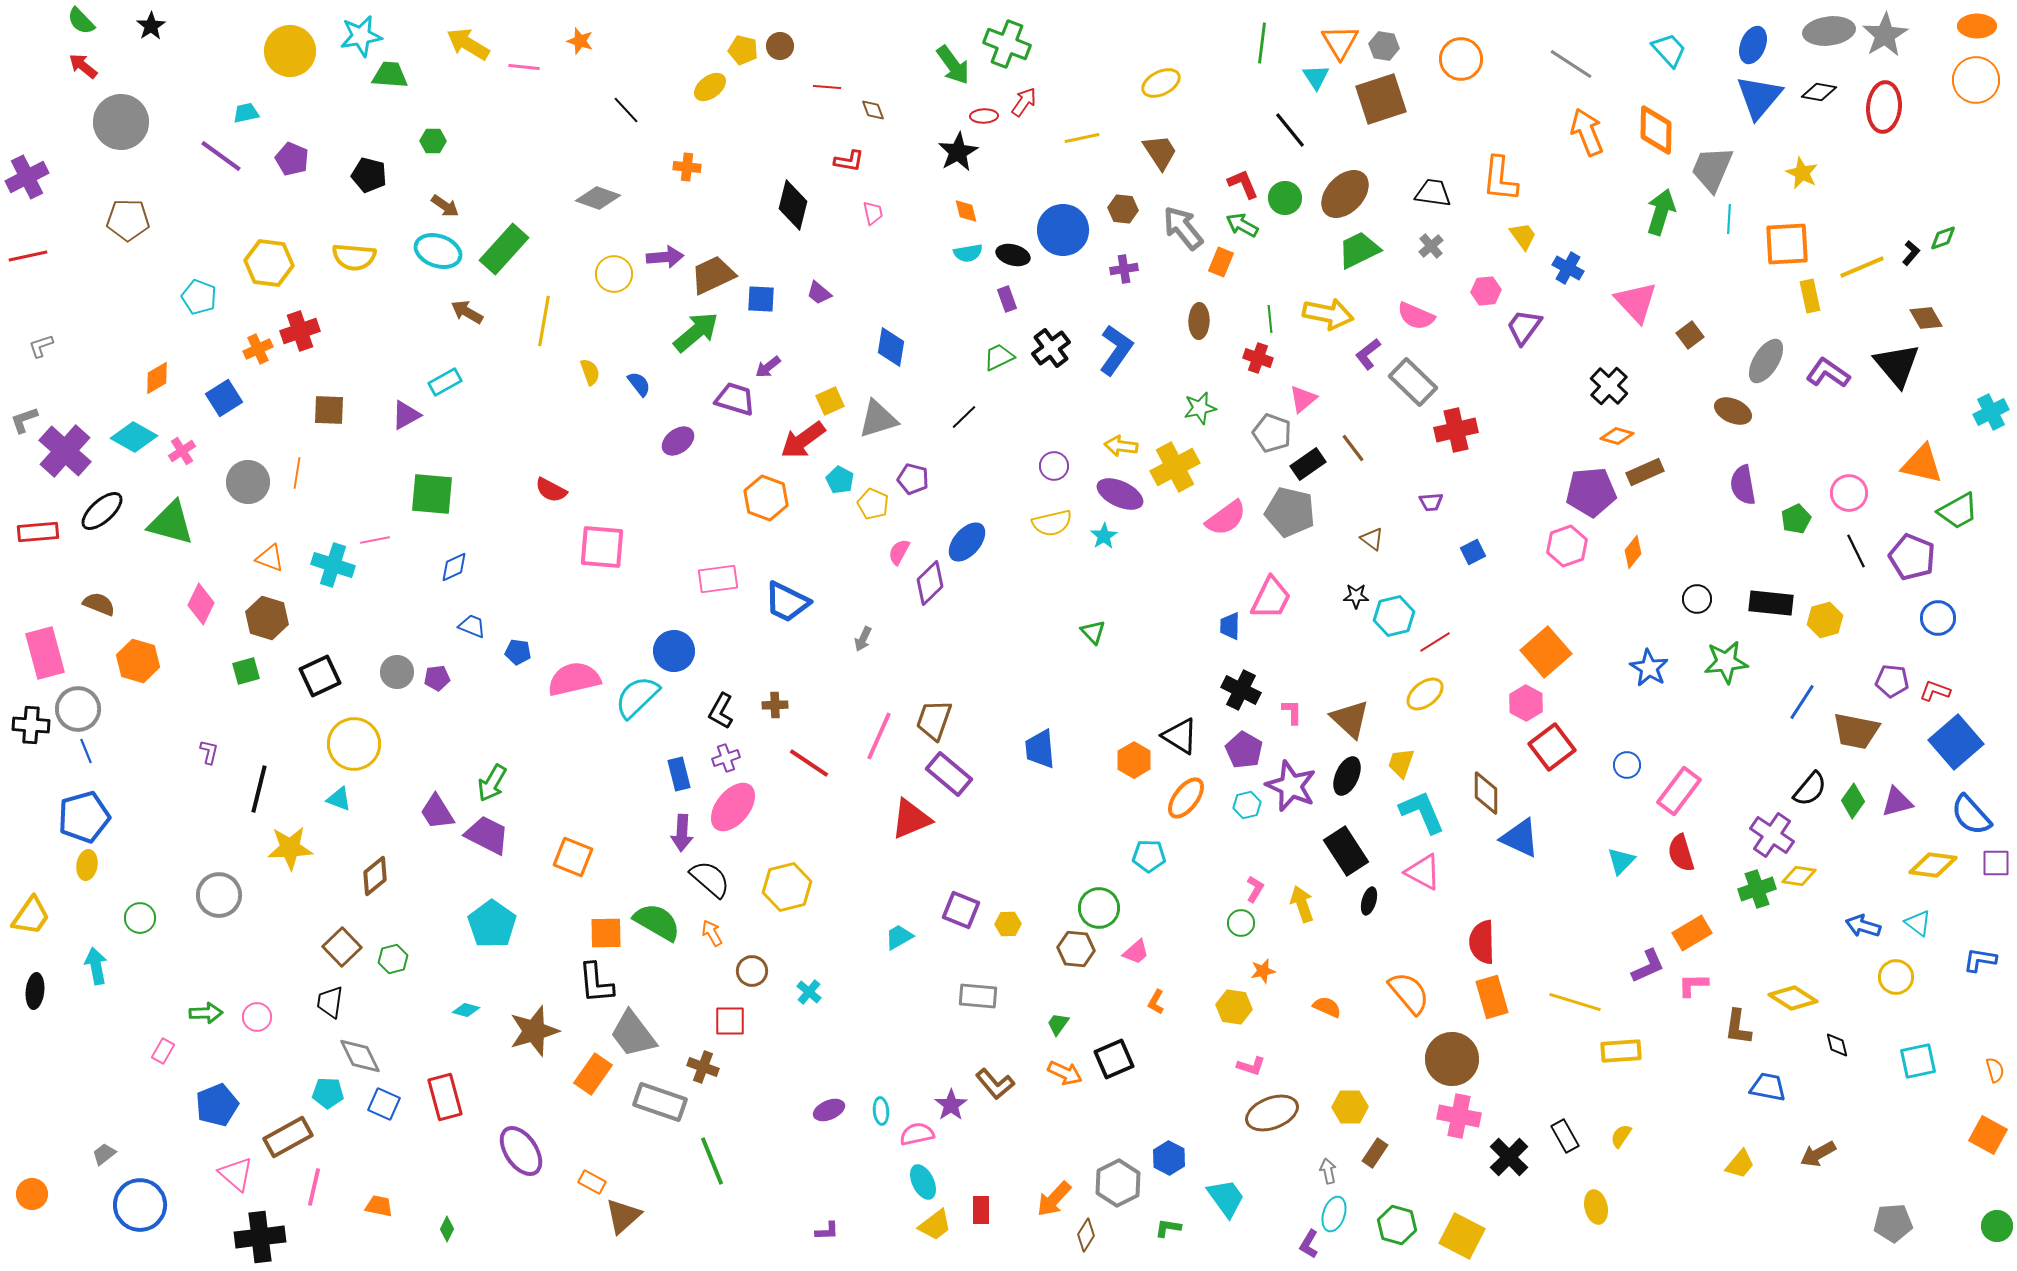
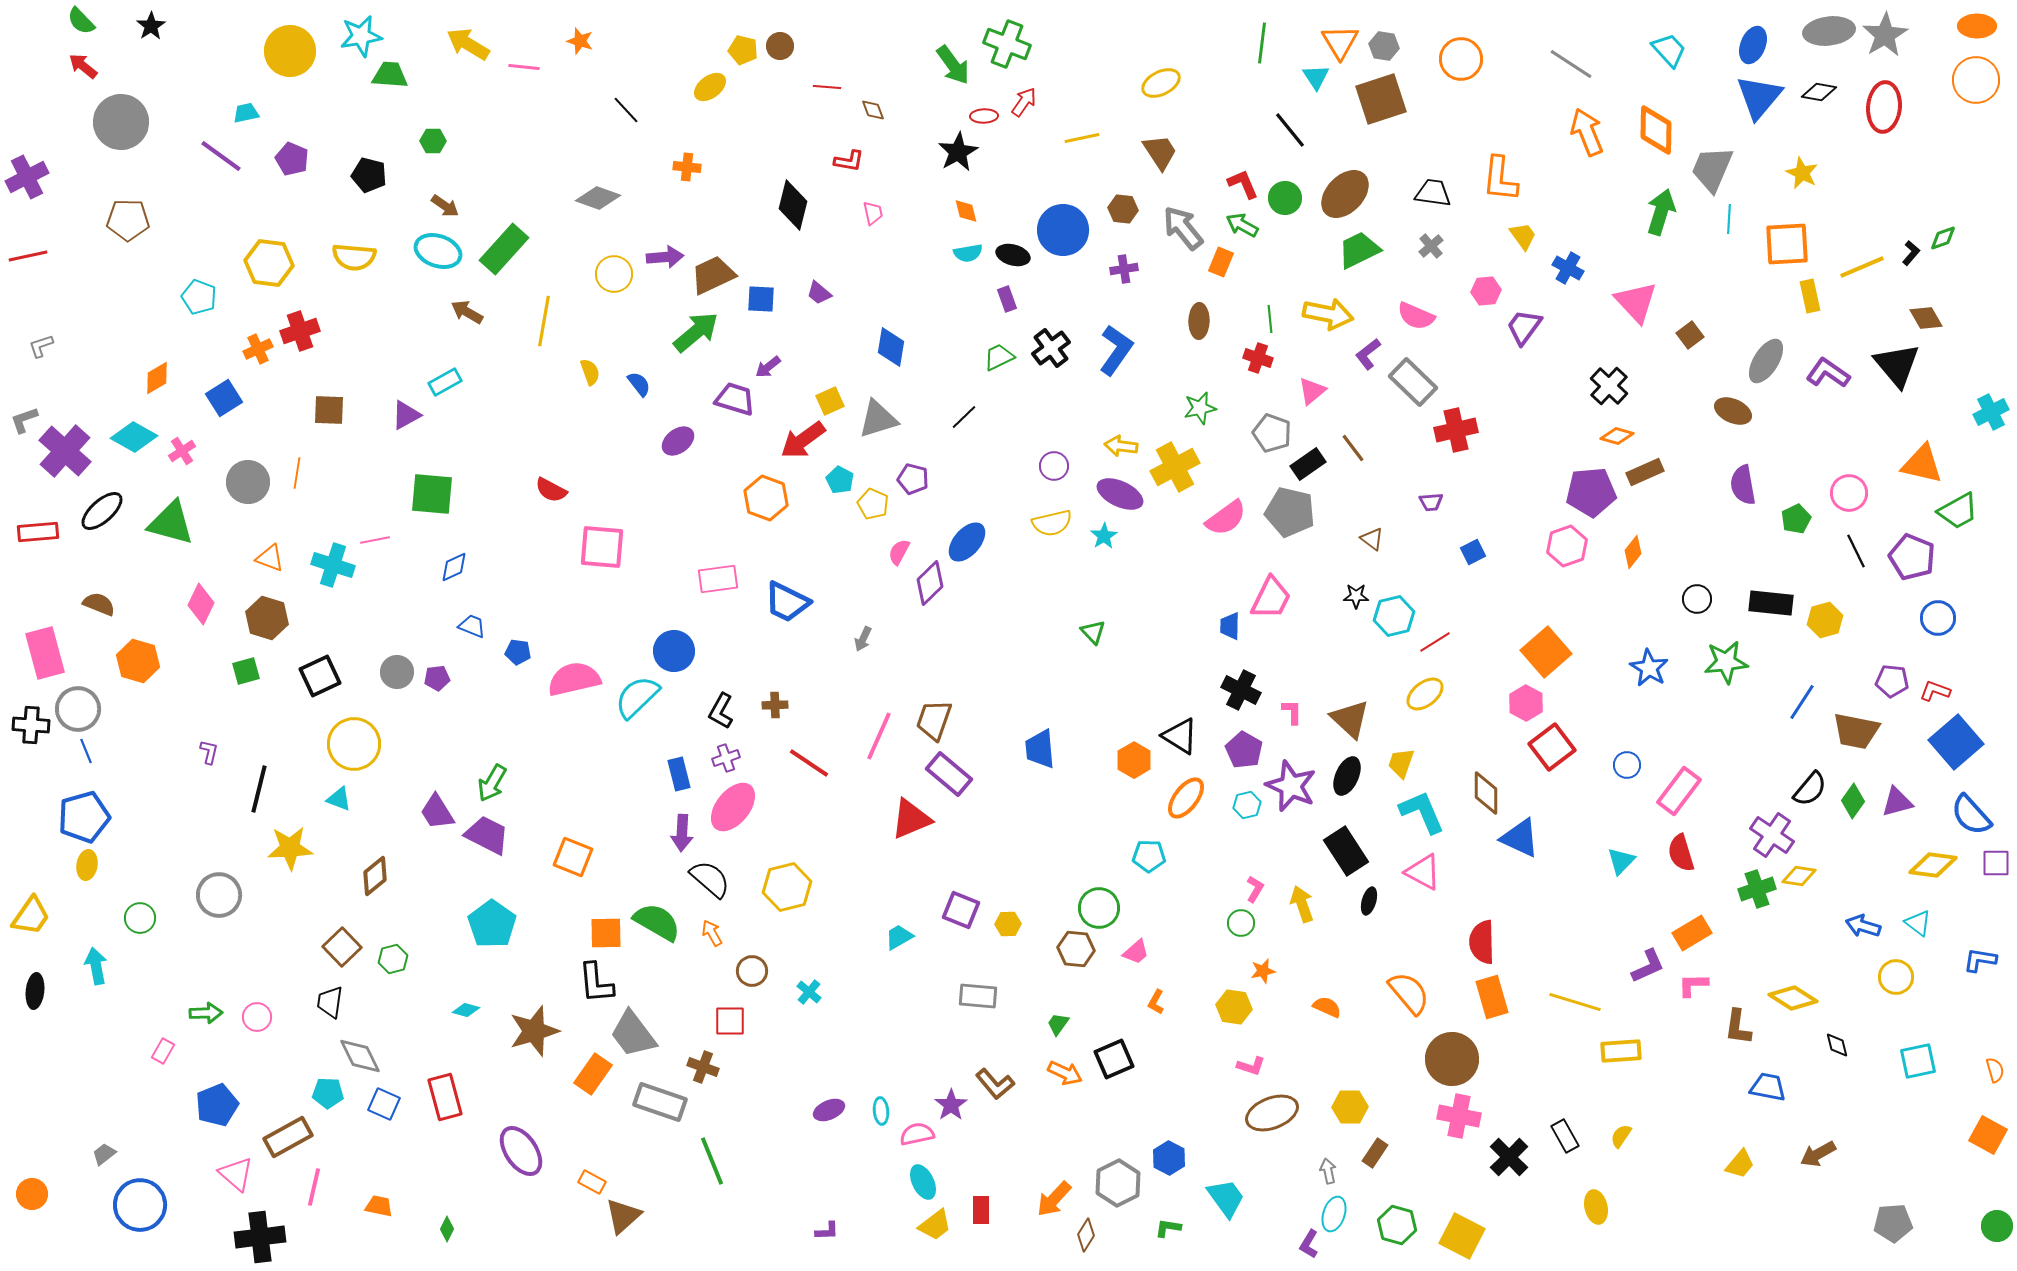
pink triangle at (1303, 399): moved 9 px right, 8 px up
